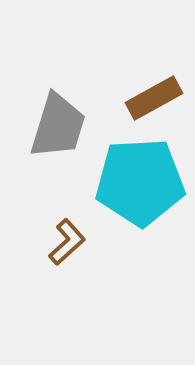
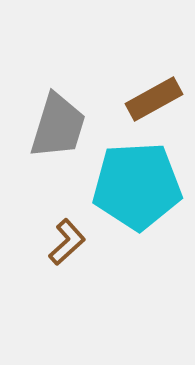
brown rectangle: moved 1 px down
cyan pentagon: moved 3 px left, 4 px down
